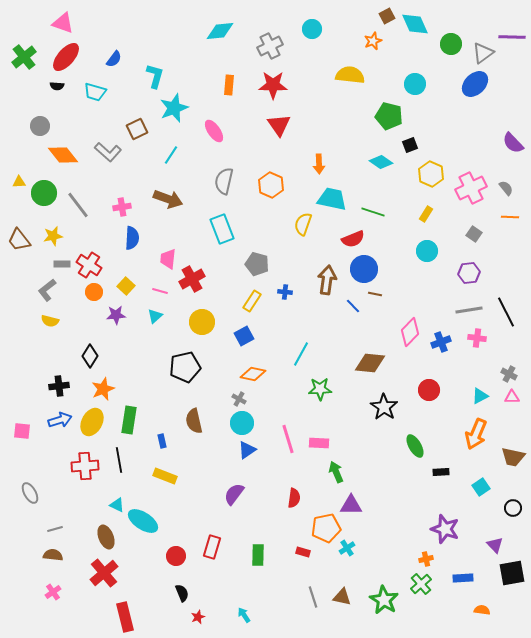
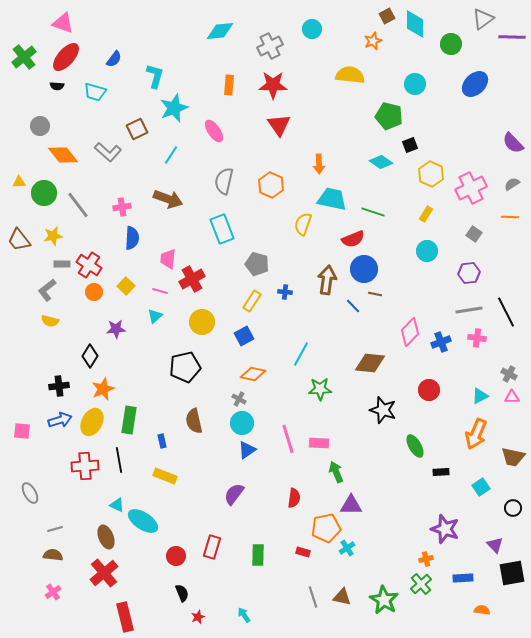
cyan diamond at (415, 24): rotated 24 degrees clockwise
gray triangle at (483, 53): moved 34 px up
gray semicircle at (506, 188): moved 6 px right, 4 px up; rotated 84 degrees counterclockwise
purple star at (116, 315): moved 14 px down
black star at (384, 407): moved 1 px left, 3 px down; rotated 16 degrees counterclockwise
